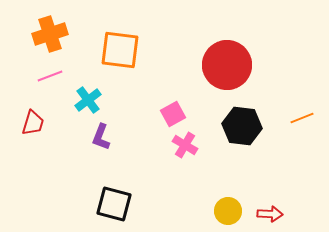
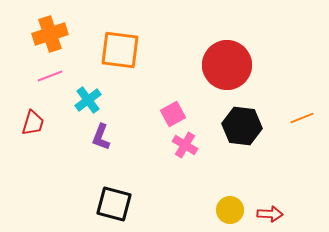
yellow circle: moved 2 px right, 1 px up
